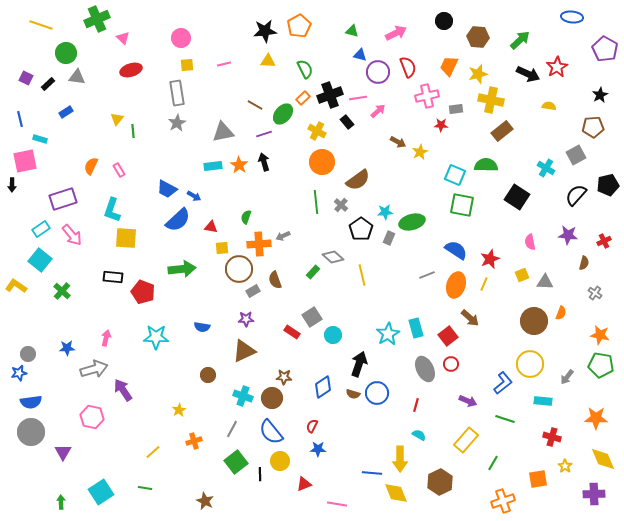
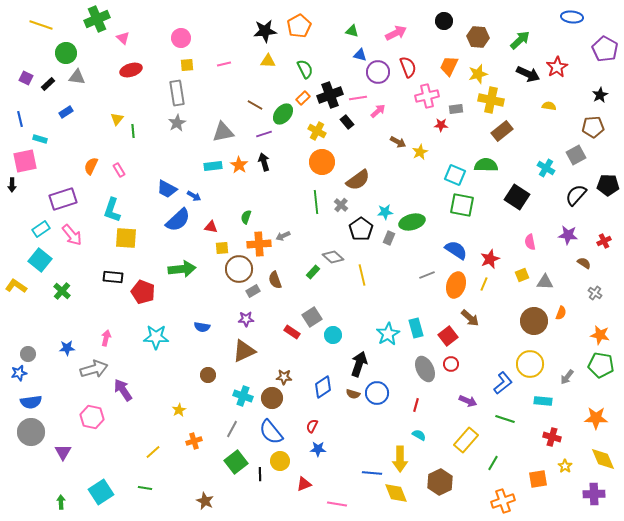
black pentagon at (608, 185): rotated 15 degrees clockwise
brown semicircle at (584, 263): rotated 72 degrees counterclockwise
